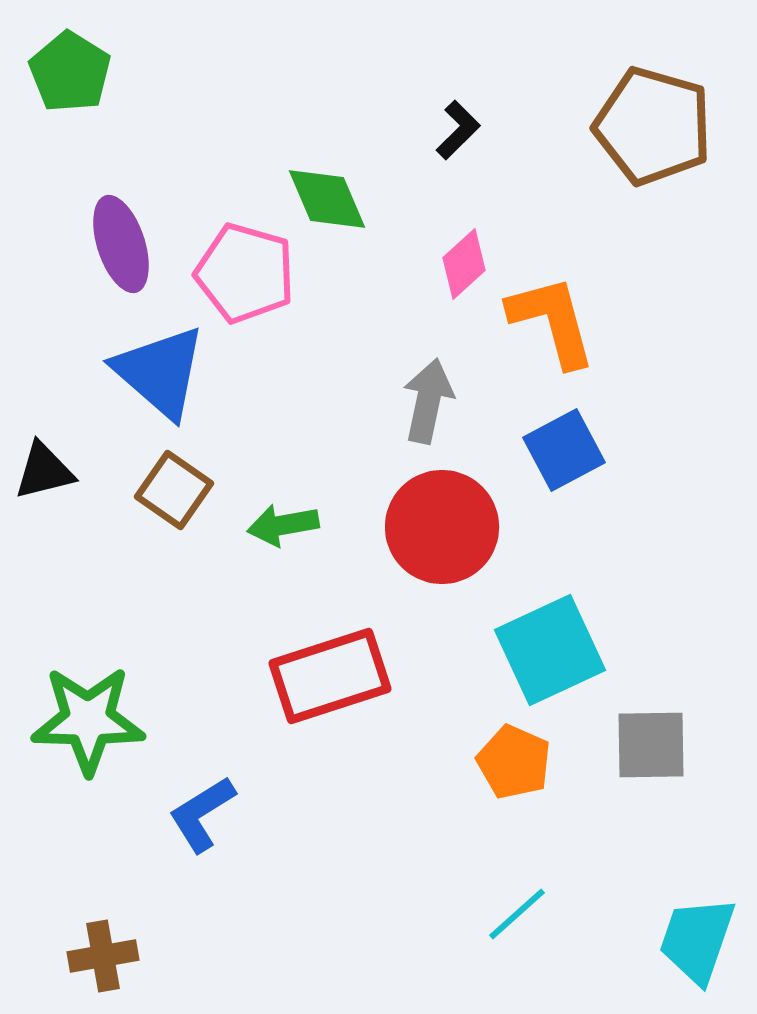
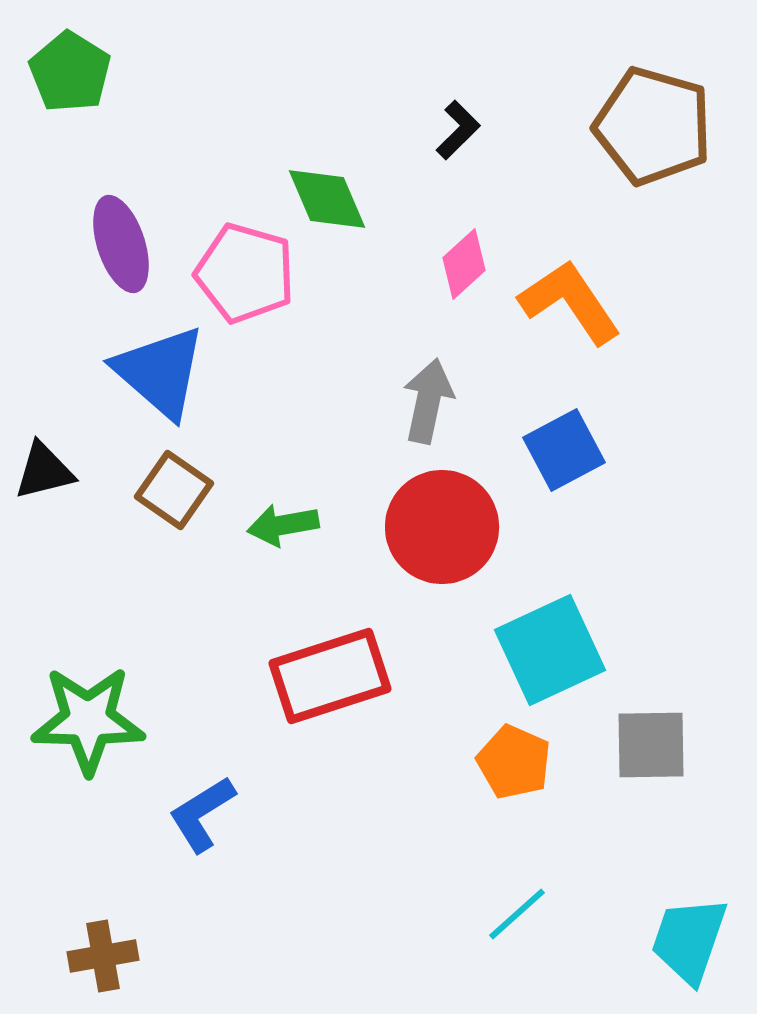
orange L-shape: moved 18 px right, 19 px up; rotated 19 degrees counterclockwise
cyan trapezoid: moved 8 px left
